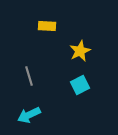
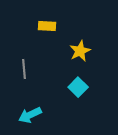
gray line: moved 5 px left, 7 px up; rotated 12 degrees clockwise
cyan square: moved 2 px left, 2 px down; rotated 18 degrees counterclockwise
cyan arrow: moved 1 px right
